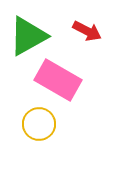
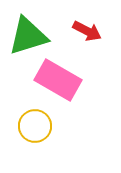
green triangle: rotated 12 degrees clockwise
yellow circle: moved 4 px left, 2 px down
